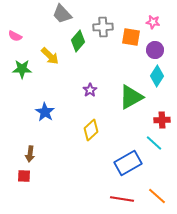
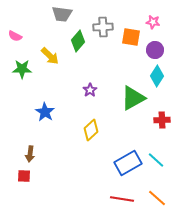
gray trapezoid: rotated 40 degrees counterclockwise
green triangle: moved 2 px right, 1 px down
cyan line: moved 2 px right, 17 px down
orange line: moved 2 px down
